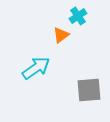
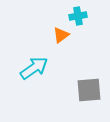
cyan cross: rotated 24 degrees clockwise
cyan arrow: moved 2 px left
